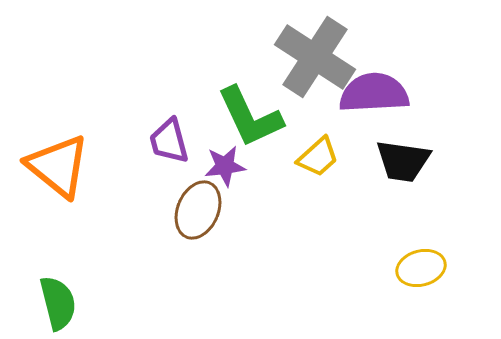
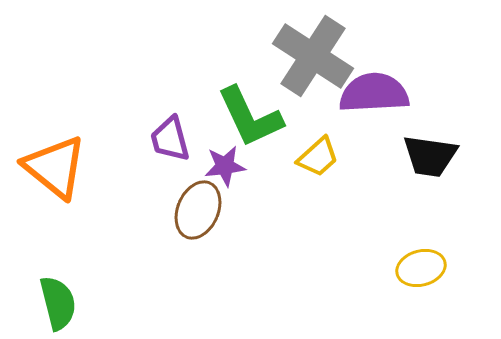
gray cross: moved 2 px left, 1 px up
purple trapezoid: moved 1 px right, 2 px up
black trapezoid: moved 27 px right, 5 px up
orange triangle: moved 3 px left, 1 px down
